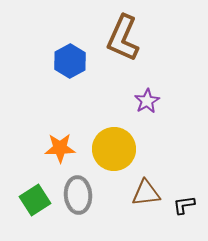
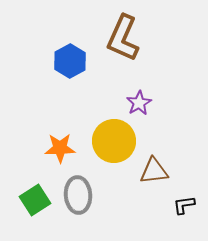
purple star: moved 8 px left, 2 px down
yellow circle: moved 8 px up
brown triangle: moved 8 px right, 22 px up
